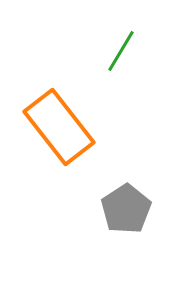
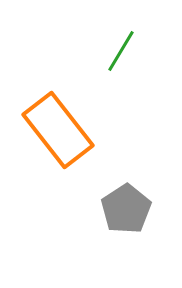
orange rectangle: moved 1 px left, 3 px down
